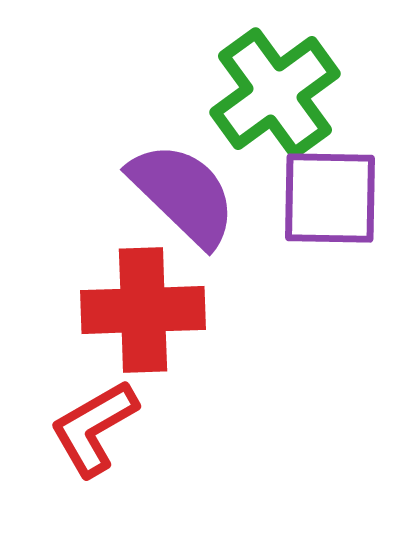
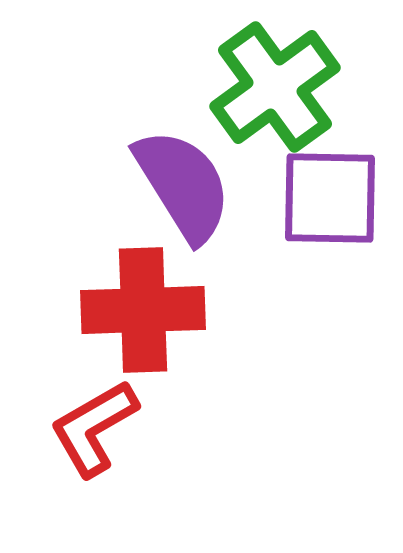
green cross: moved 6 px up
purple semicircle: moved 9 px up; rotated 14 degrees clockwise
